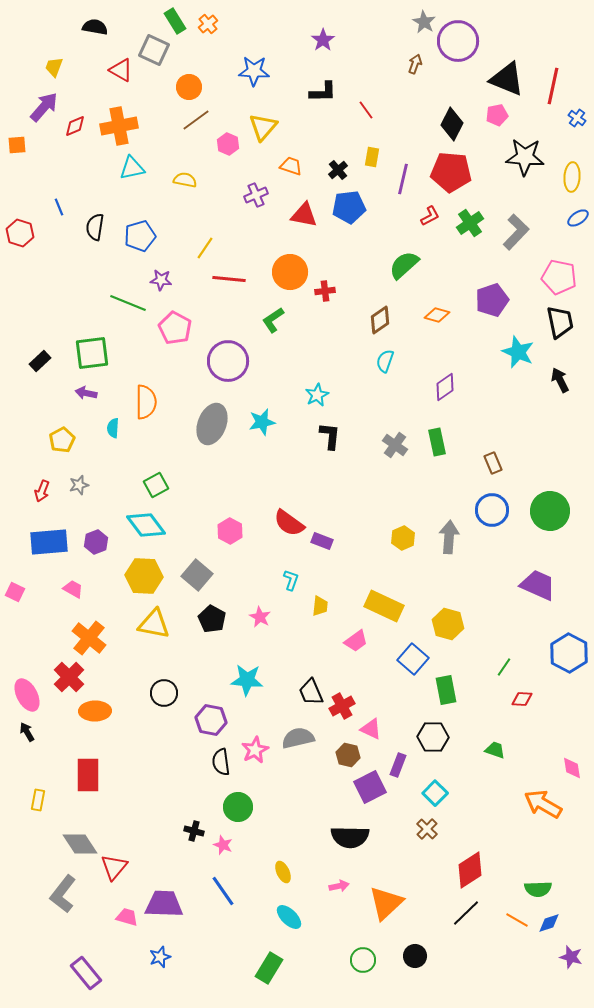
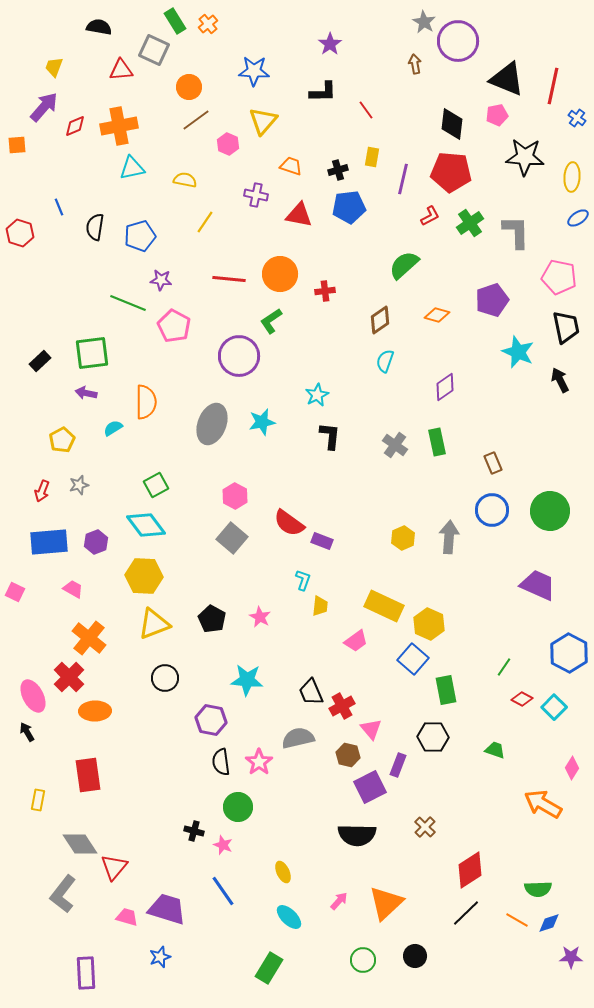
black semicircle at (95, 27): moved 4 px right
purple star at (323, 40): moved 7 px right, 4 px down
brown arrow at (415, 64): rotated 30 degrees counterclockwise
red triangle at (121, 70): rotated 35 degrees counterclockwise
black diamond at (452, 124): rotated 20 degrees counterclockwise
yellow triangle at (263, 127): moved 6 px up
black cross at (338, 170): rotated 24 degrees clockwise
purple cross at (256, 195): rotated 35 degrees clockwise
red triangle at (304, 215): moved 5 px left
gray L-shape at (516, 232): rotated 45 degrees counterclockwise
yellow line at (205, 248): moved 26 px up
orange circle at (290, 272): moved 10 px left, 2 px down
green L-shape at (273, 320): moved 2 px left, 1 px down
black trapezoid at (560, 322): moved 6 px right, 5 px down
pink pentagon at (175, 328): moved 1 px left, 2 px up
purple circle at (228, 361): moved 11 px right, 5 px up
cyan semicircle at (113, 428): rotated 54 degrees clockwise
pink hexagon at (230, 531): moved 5 px right, 35 px up
gray square at (197, 575): moved 35 px right, 37 px up
cyan L-shape at (291, 580): moved 12 px right
yellow triangle at (154, 624): rotated 32 degrees counterclockwise
yellow hexagon at (448, 624): moved 19 px left; rotated 8 degrees clockwise
black circle at (164, 693): moved 1 px right, 15 px up
pink ellipse at (27, 695): moved 6 px right, 1 px down
red diamond at (522, 699): rotated 25 degrees clockwise
pink triangle at (371, 729): rotated 25 degrees clockwise
pink star at (255, 750): moved 4 px right, 12 px down; rotated 8 degrees counterclockwise
pink diamond at (572, 768): rotated 40 degrees clockwise
red rectangle at (88, 775): rotated 8 degrees counterclockwise
cyan square at (435, 793): moved 119 px right, 86 px up
brown cross at (427, 829): moved 2 px left, 2 px up
black semicircle at (350, 837): moved 7 px right, 2 px up
pink arrow at (339, 886): moved 15 px down; rotated 36 degrees counterclockwise
purple trapezoid at (164, 904): moved 3 px right, 5 px down; rotated 15 degrees clockwise
purple star at (571, 957): rotated 15 degrees counterclockwise
purple rectangle at (86, 973): rotated 36 degrees clockwise
